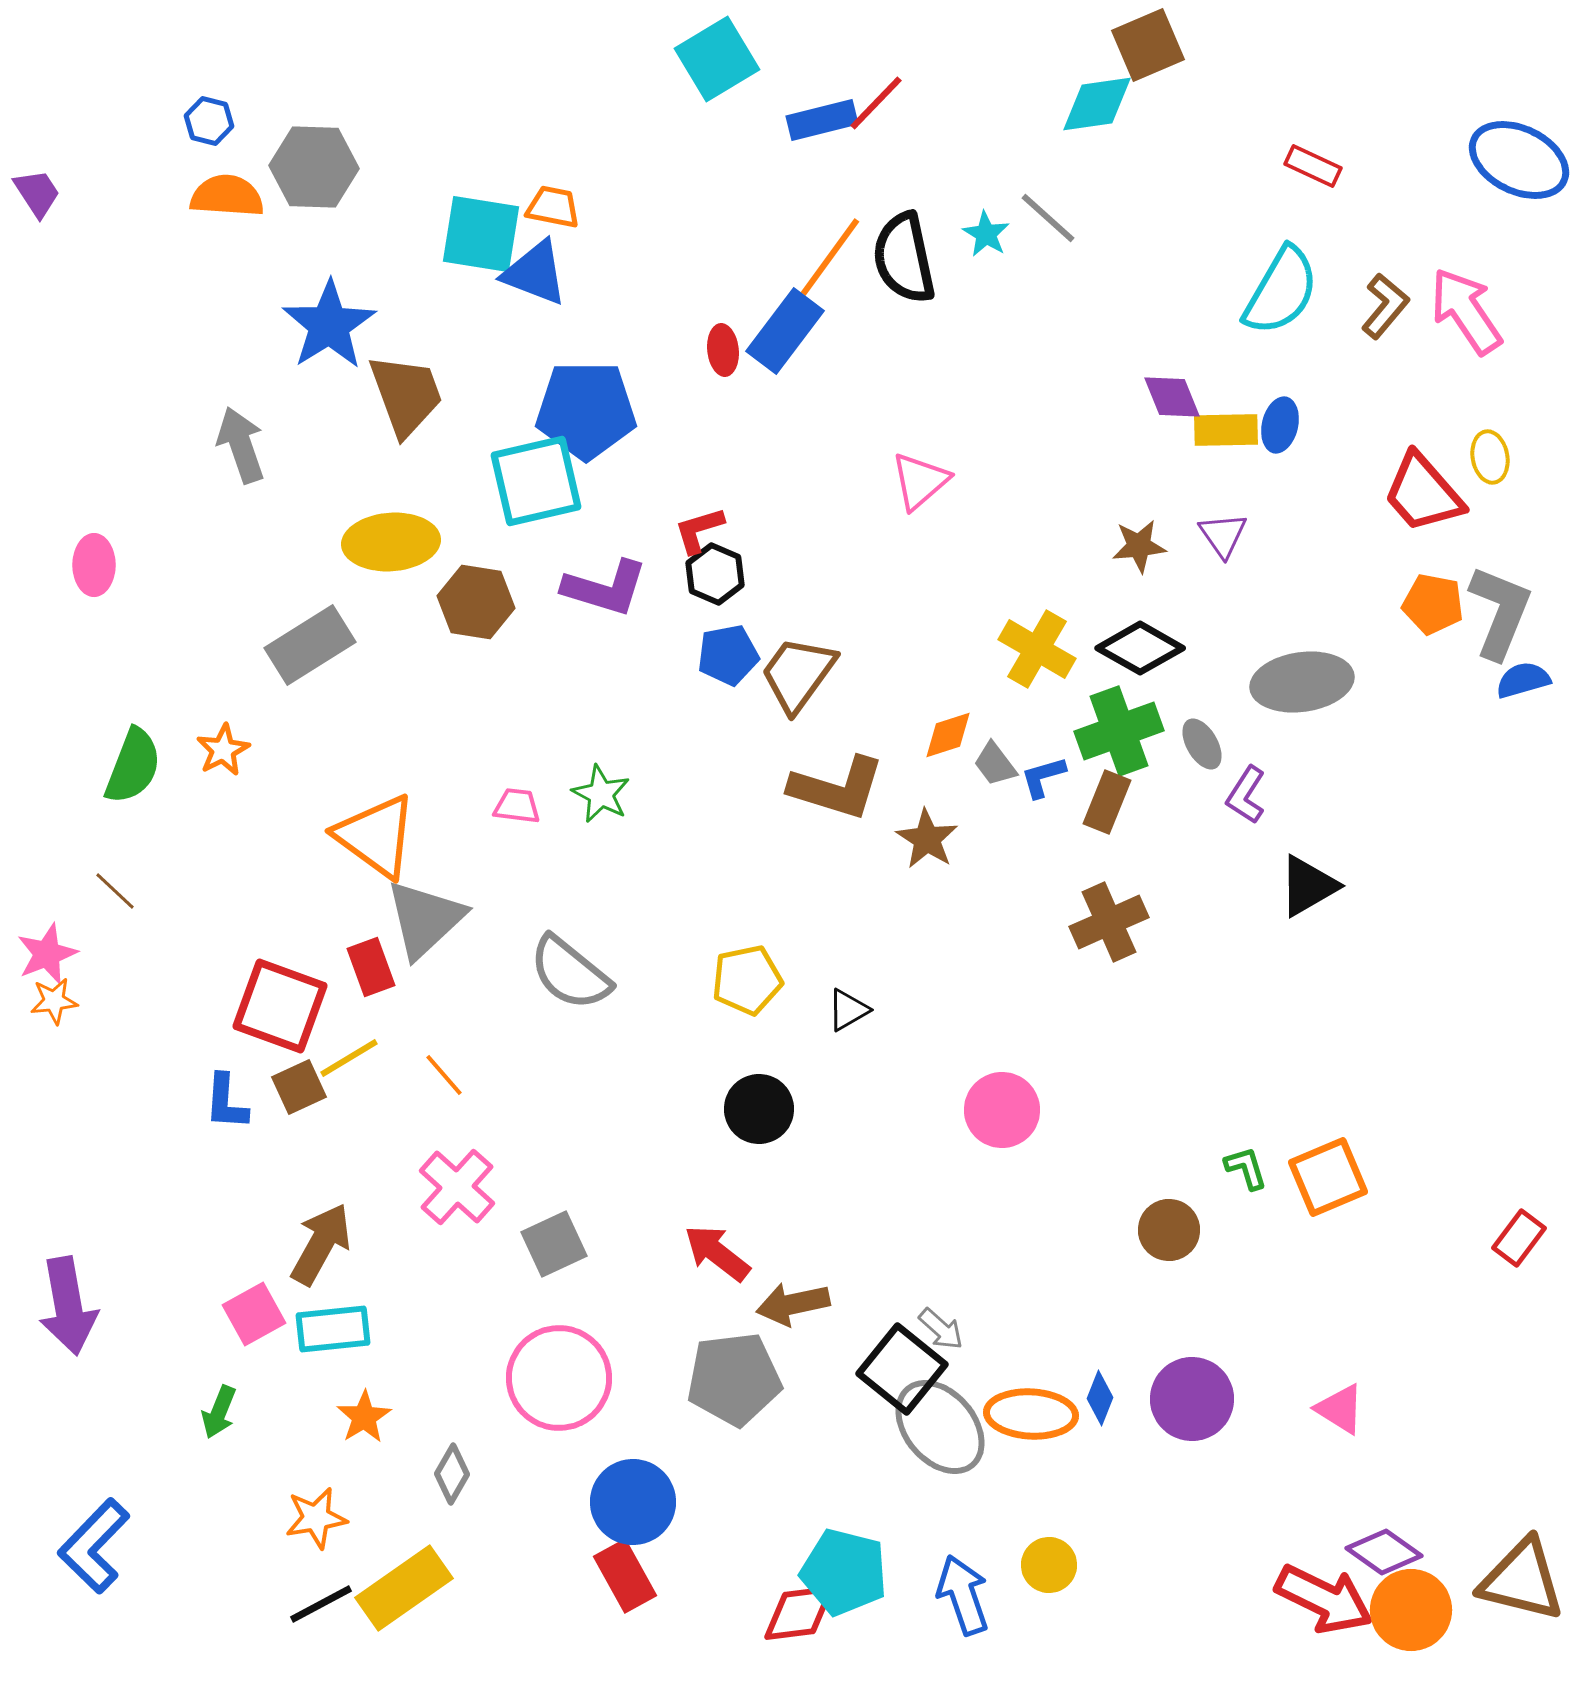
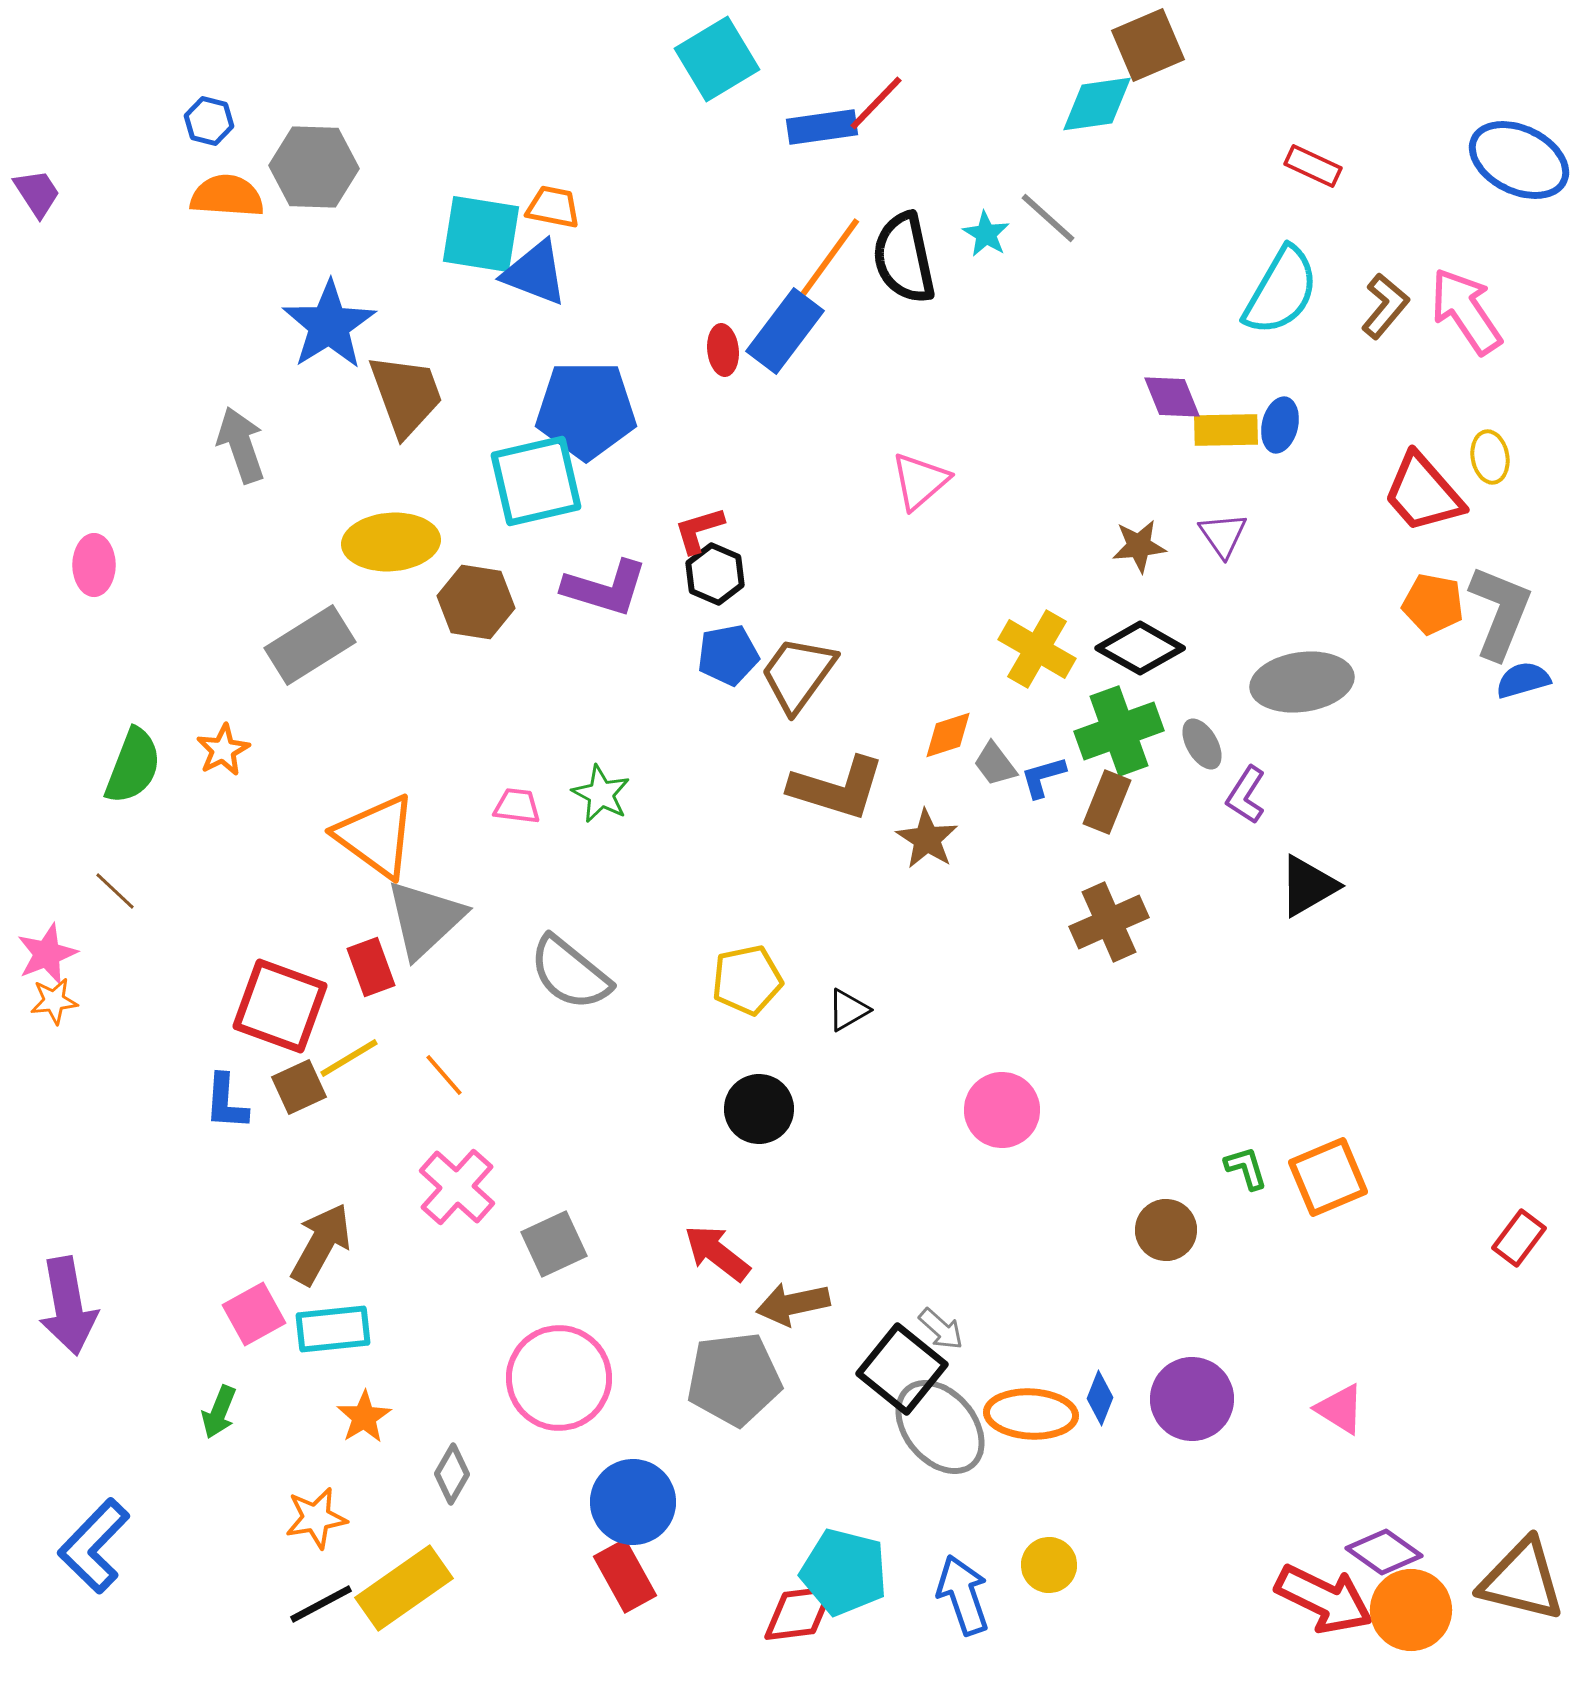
blue rectangle at (822, 120): moved 7 px down; rotated 6 degrees clockwise
brown circle at (1169, 1230): moved 3 px left
